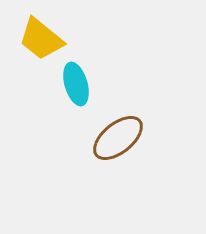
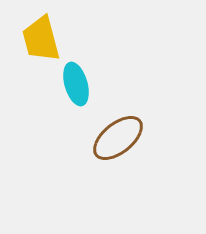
yellow trapezoid: rotated 36 degrees clockwise
